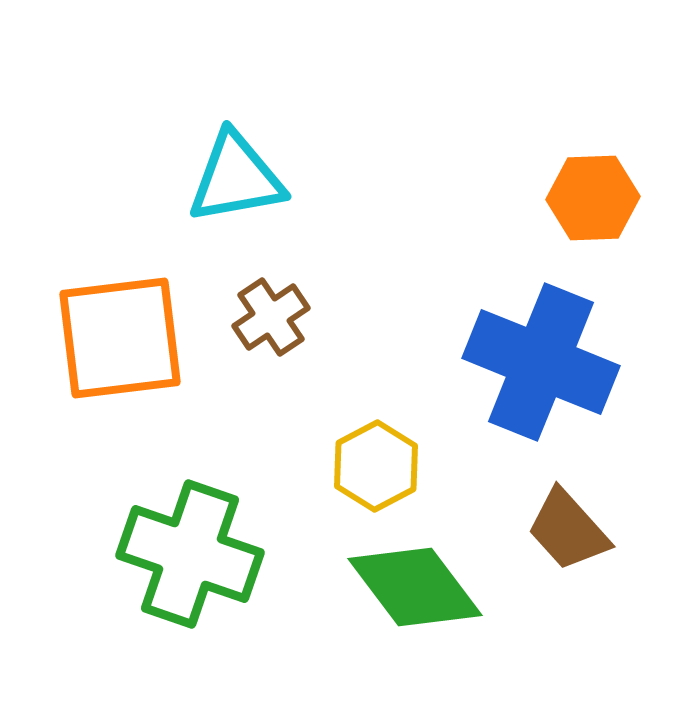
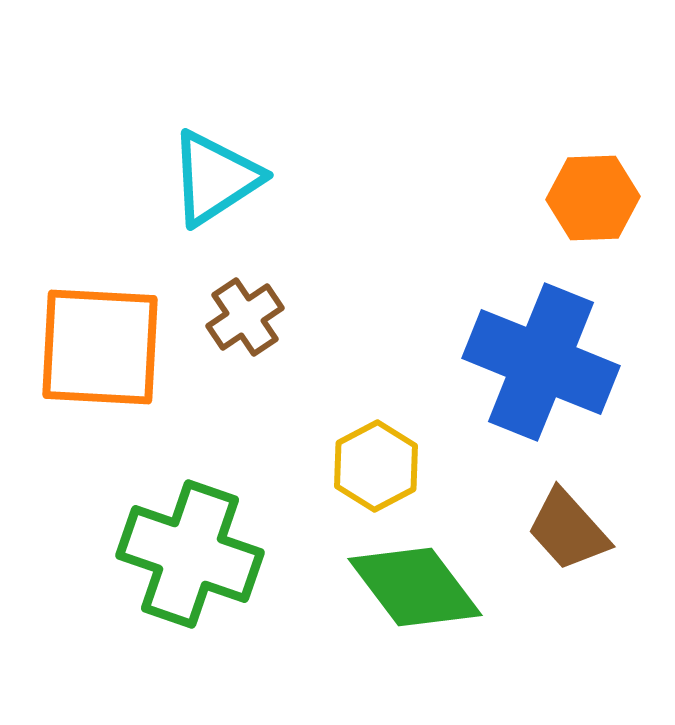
cyan triangle: moved 21 px left; rotated 23 degrees counterclockwise
brown cross: moved 26 px left
orange square: moved 20 px left, 9 px down; rotated 10 degrees clockwise
